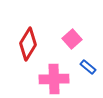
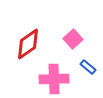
pink square: moved 1 px right
red diamond: rotated 24 degrees clockwise
